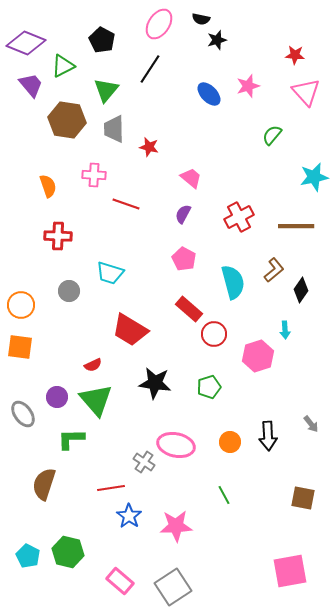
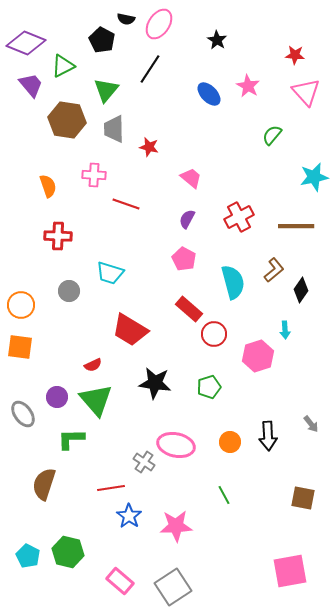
black semicircle at (201, 19): moved 75 px left
black star at (217, 40): rotated 24 degrees counterclockwise
pink star at (248, 86): rotated 25 degrees counterclockwise
purple semicircle at (183, 214): moved 4 px right, 5 px down
